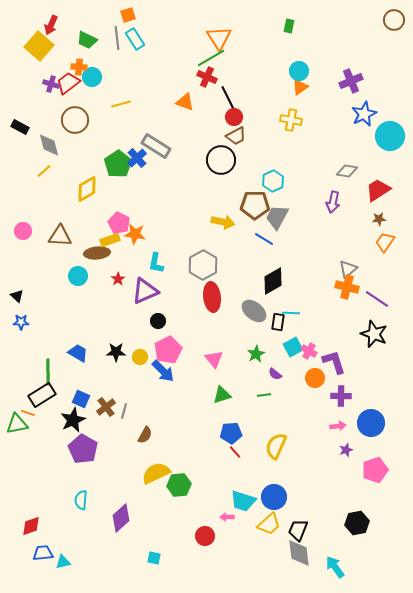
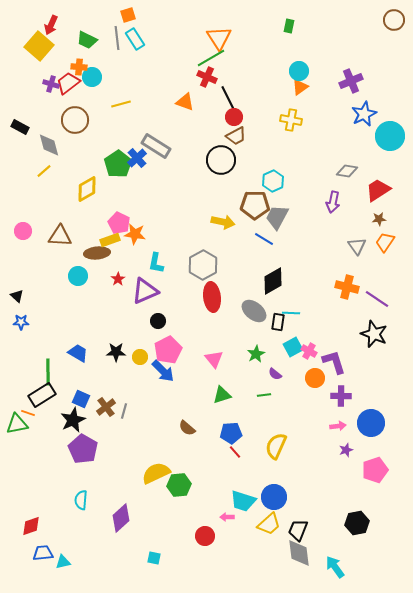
gray triangle at (348, 269): moved 9 px right, 23 px up; rotated 24 degrees counterclockwise
brown semicircle at (145, 435): moved 42 px right, 7 px up; rotated 102 degrees clockwise
